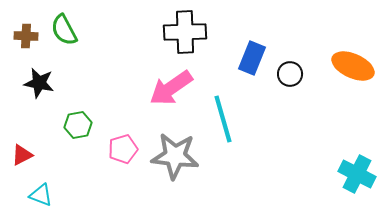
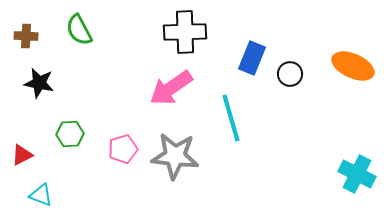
green semicircle: moved 15 px right
cyan line: moved 8 px right, 1 px up
green hexagon: moved 8 px left, 9 px down; rotated 8 degrees clockwise
